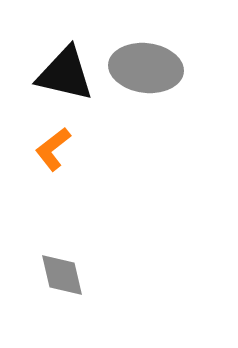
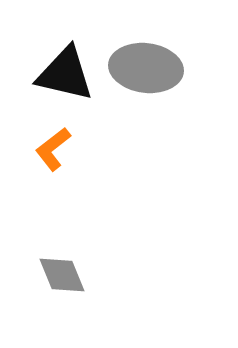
gray diamond: rotated 9 degrees counterclockwise
